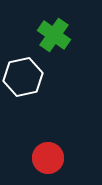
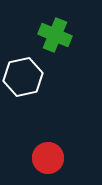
green cross: moved 1 px right; rotated 12 degrees counterclockwise
